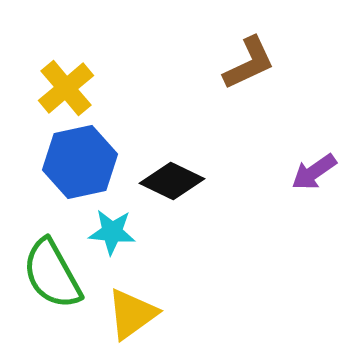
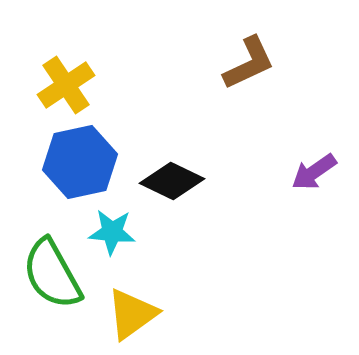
yellow cross: moved 3 px up; rotated 6 degrees clockwise
